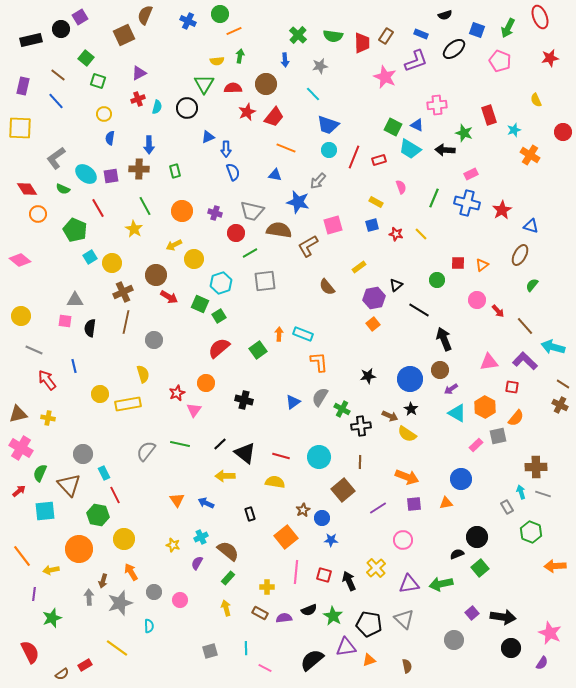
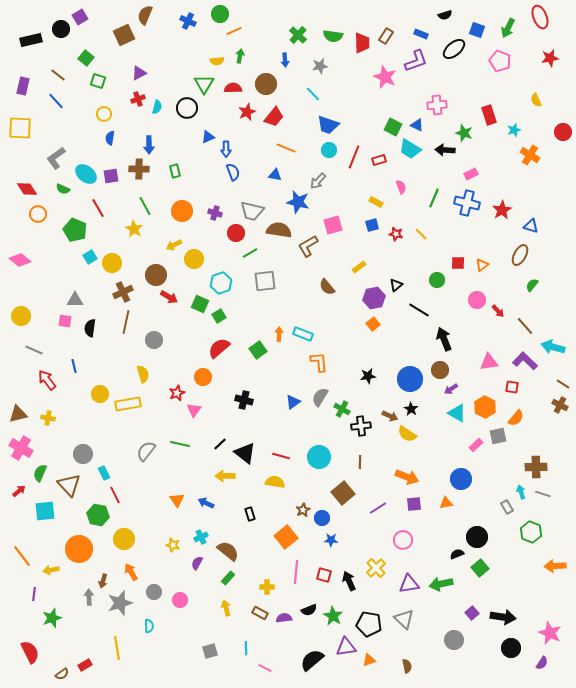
orange circle at (206, 383): moved 3 px left, 6 px up
brown square at (343, 490): moved 3 px down
yellow line at (117, 648): rotated 45 degrees clockwise
